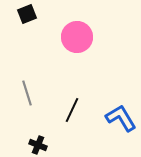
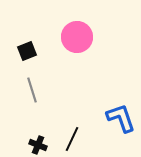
black square: moved 37 px down
gray line: moved 5 px right, 3 px up
black line: moved 29 px down
blue L-shape: rotated 12 degrees clockwise
